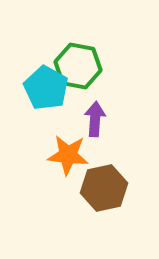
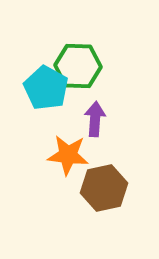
green hexagon: rotated 9 degrees counterclockwise
